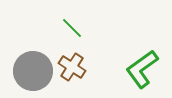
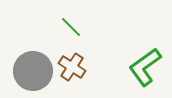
green line: moved 1 px left, 1 px up
green L-shape: moved 3 px right, 2 px up
